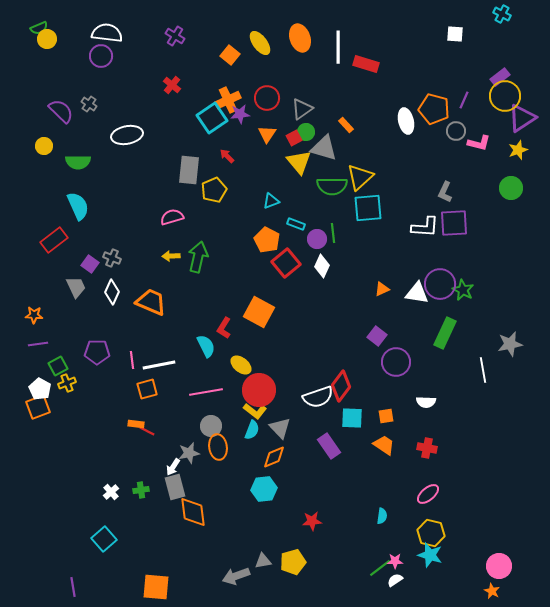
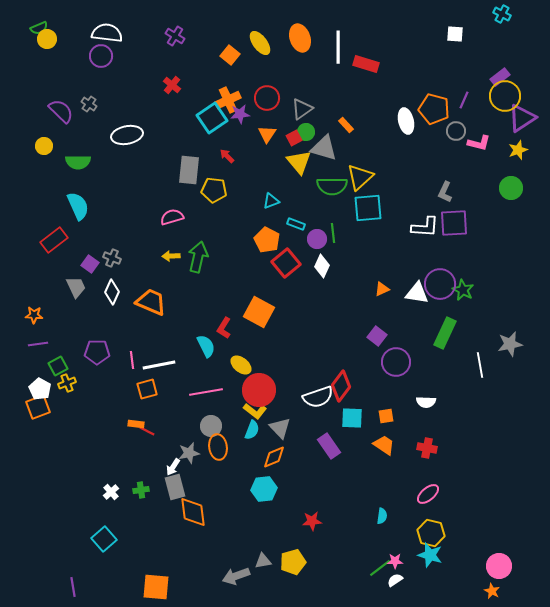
yellow pentagon at (214, 190): rotated 30 degrees clockwise
white line at (483, 370): moved 3 px left, 5 px up
